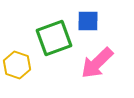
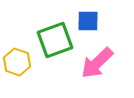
green square: moved 1 px right, 2 px down
yellow hexagon: moved 3 px up
